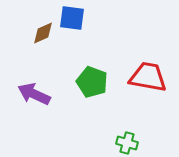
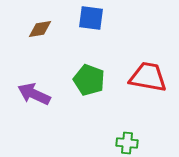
blue square: moved 19 px right
brown diamond: moved 3 px left, 4 px up; rotated 15 degrees clockwise
green pentagon: moved 3 px left, 2 px up
green cross: rotated 10 degrees counterclockwise
